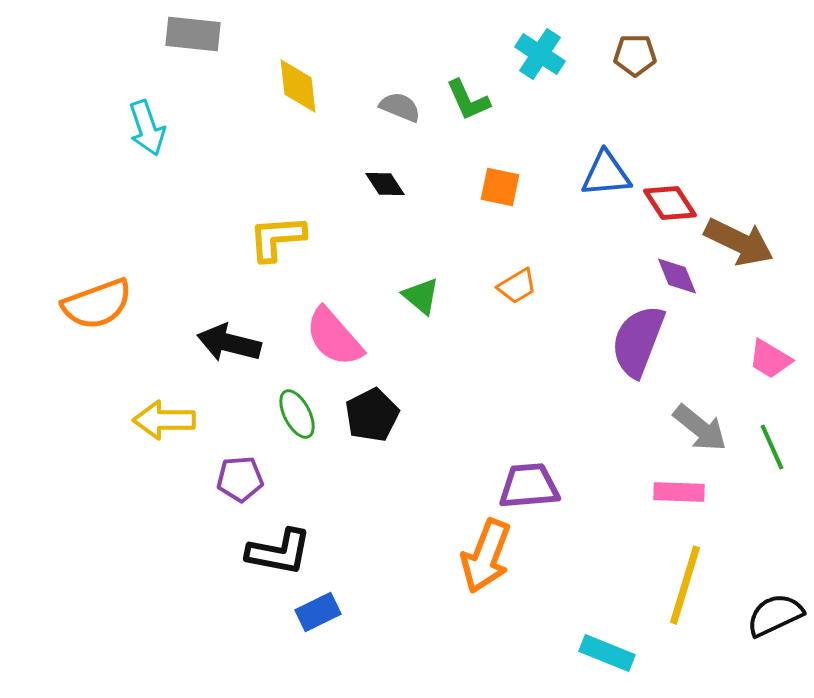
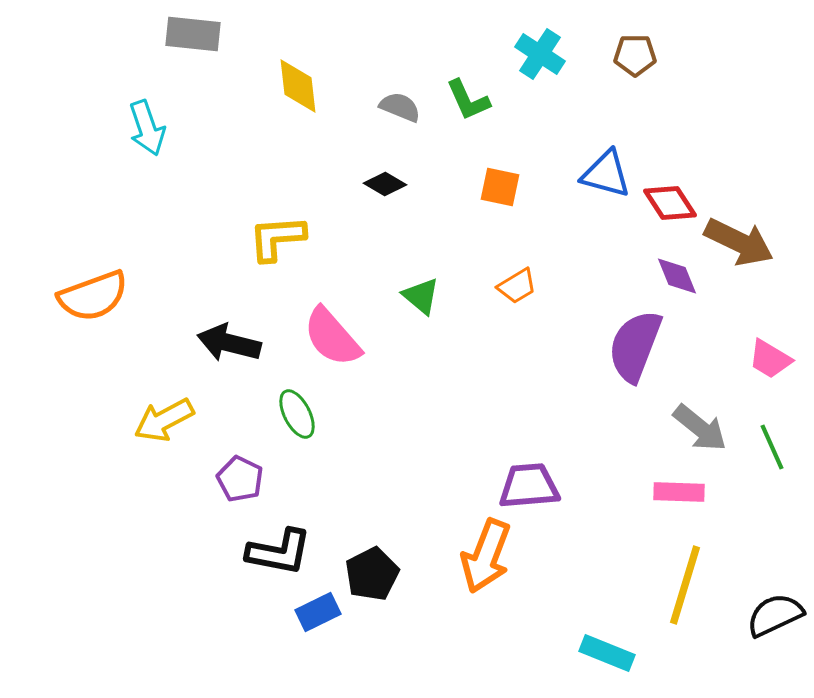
blue triangle: rotated 20 degrees clockwise
black diamond: rotated 27 degrees counterclockwise
orange semicircle: moved 4 px left, 8 px up
pink semicircle: moved 2 px left
purple semicircle: moved 3 px left, 5 px down
black pentagon: moved 159 px down
yellow arrow: rotated 28 degrees counterclockwise
purple pentagon: rotated 30 degrees clockwise
